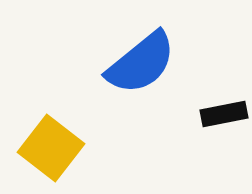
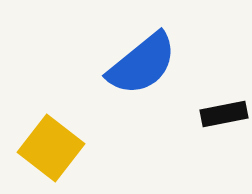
blue semicircle: moved 1 px right, 1 px down
